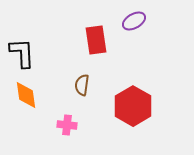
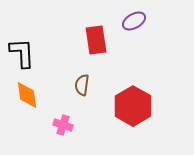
orange diamond: moved 1 px right
pink cross: moved 4 px left; rotated 12 degrees clockwise
